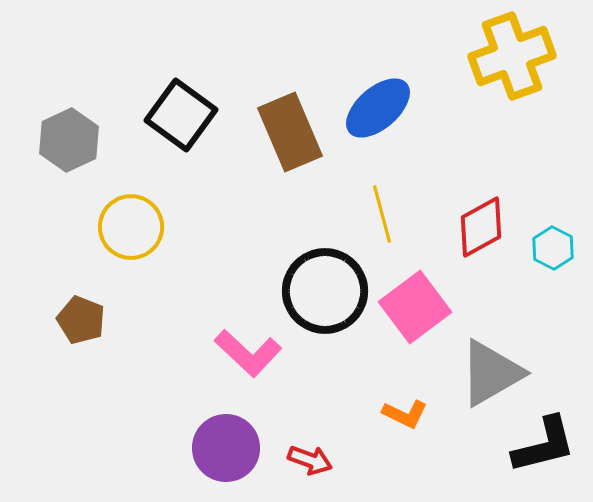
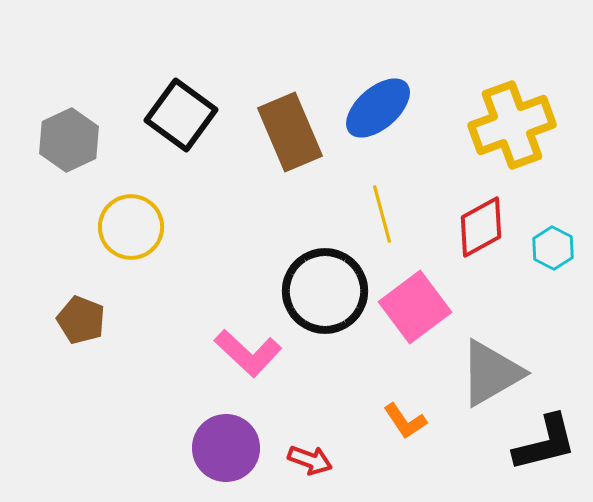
yellow cross: moved 69 px down
orange L-shape: moved 7 px down; rotated 30 degrees clockwise
black L-shape: moved 1 px right, 2 px up
